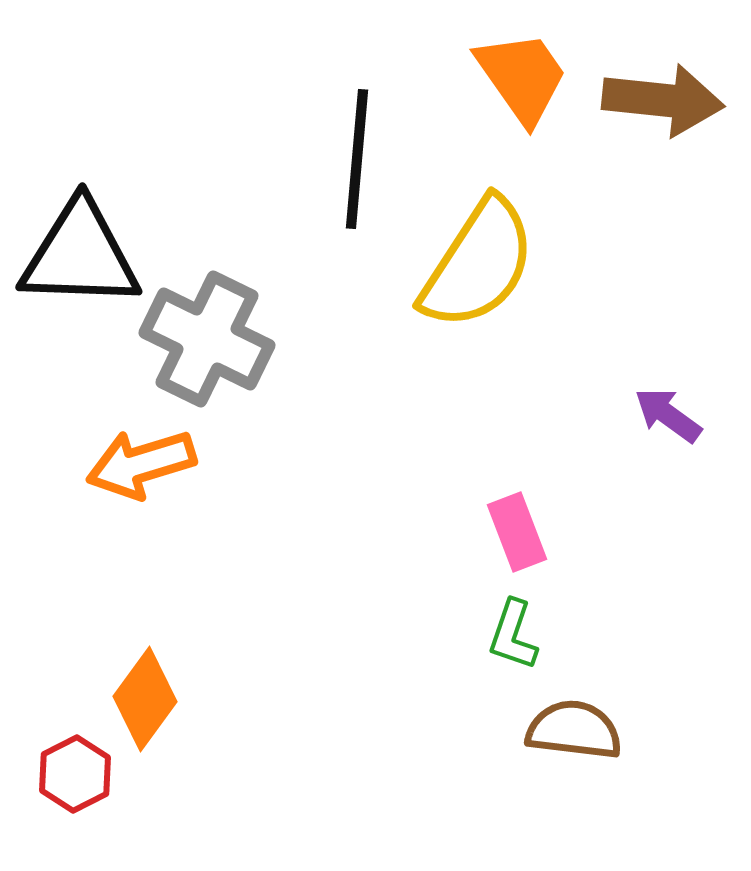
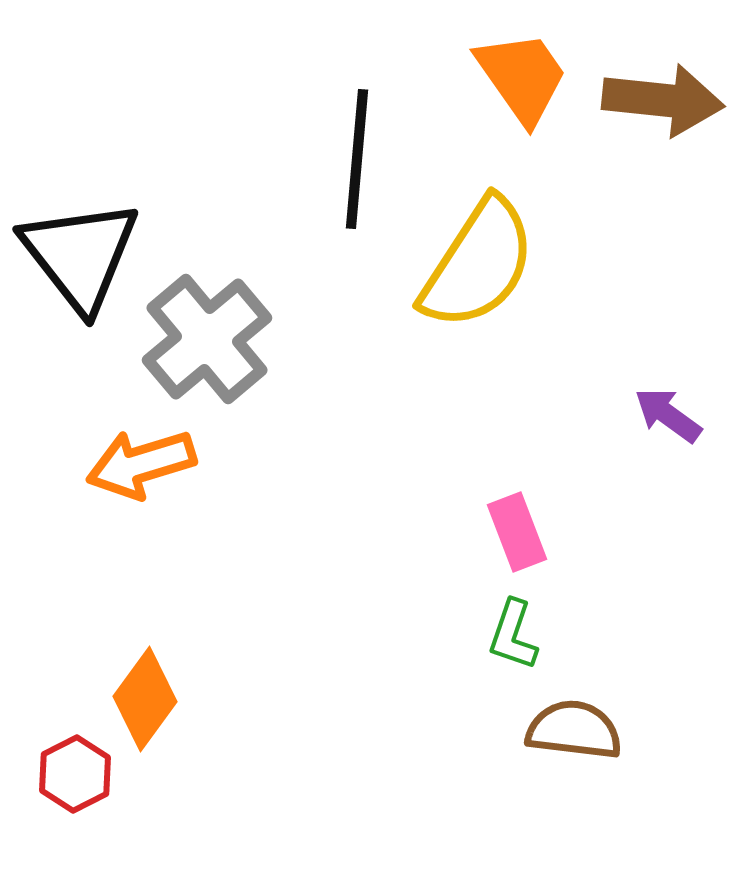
black triangle: rotated 50 degrees clockwise
gray cross: rotated 24 degrees clockwise
